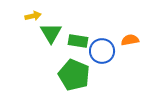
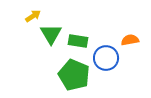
yellow arrow: rotated 21 degrees counterclockwise
green triangle: moved 1 px down
blue circle: moved 4 px right, 7 px down
